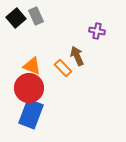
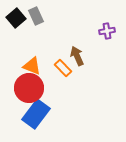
purple cross: moved 10 px right; rotated 21 degrees counterclockwise
blue rectangle: moved 5 px right; rotated 16 degrees clockwise
